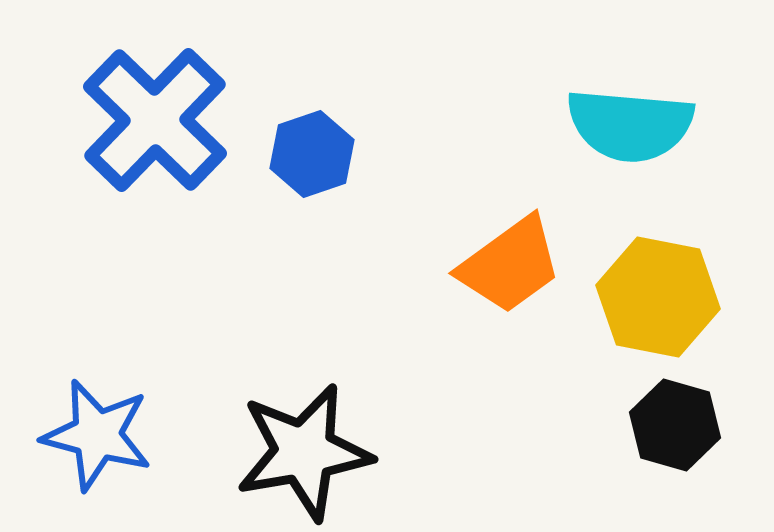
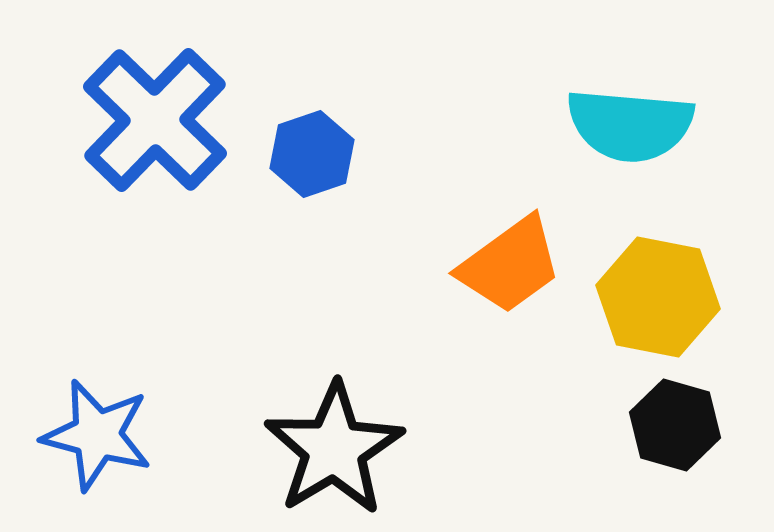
black star: moved 30 px right, 3 px up; rotated 21 degrees counterclockwise
